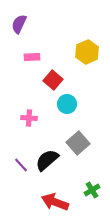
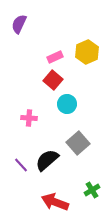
pink rectangle: moved 23 px right; rotated 21 degrees counterclockwise
